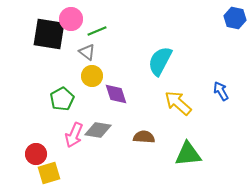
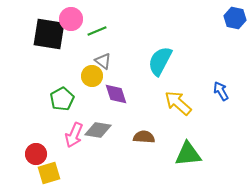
gray triangle: moved 16 px right, 9 px down
